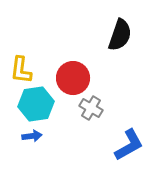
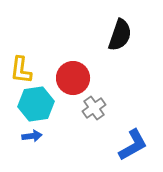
gray cross: moved 3 px right; rotated 25 degrees clockwise
blue L-shape: moved 4 px right
